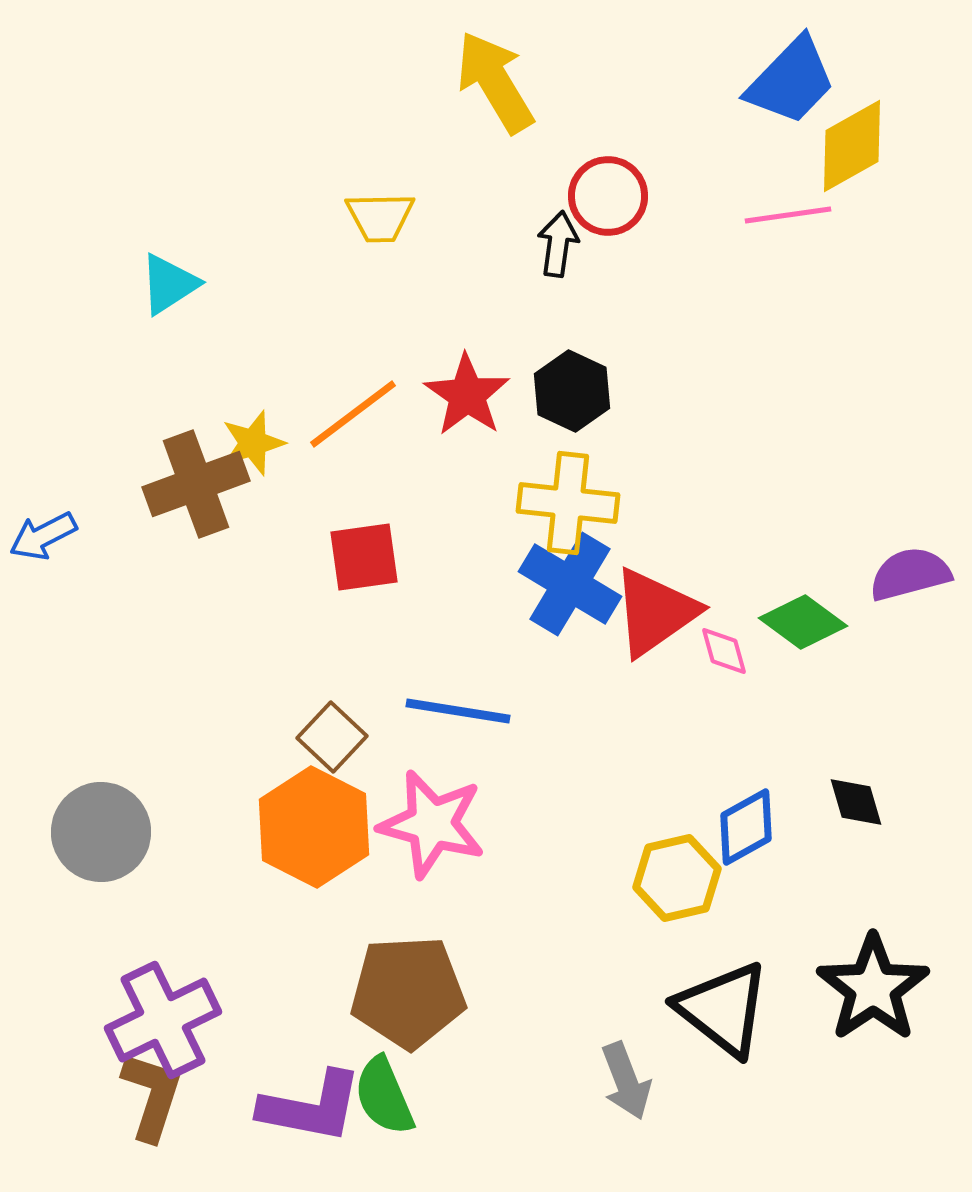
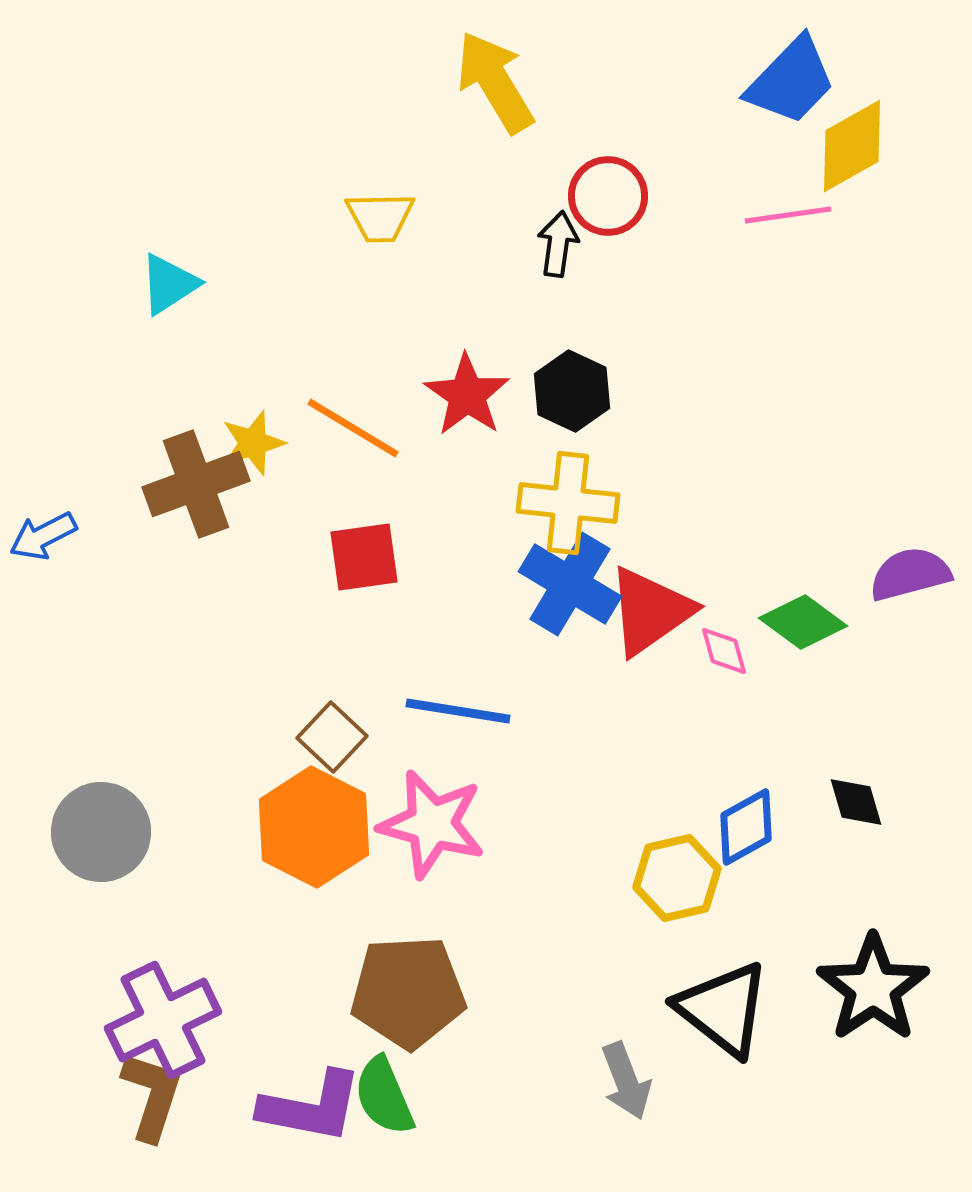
orange line: moved 14 px down; rotated 68 degrees clockwise
red triangle: moved 5 px left, 1 px up
